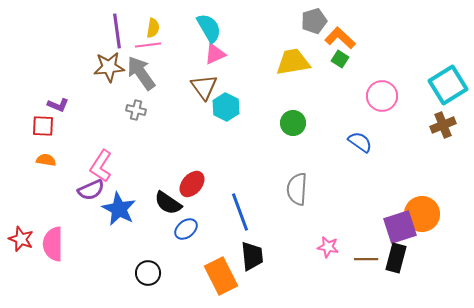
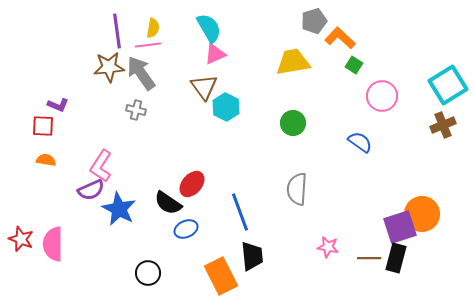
green square: moved 14 px right, 6 px down
blue ellipse: rotated 15 degrees clockwise
brown line: moved 3 px right, 1 px up
